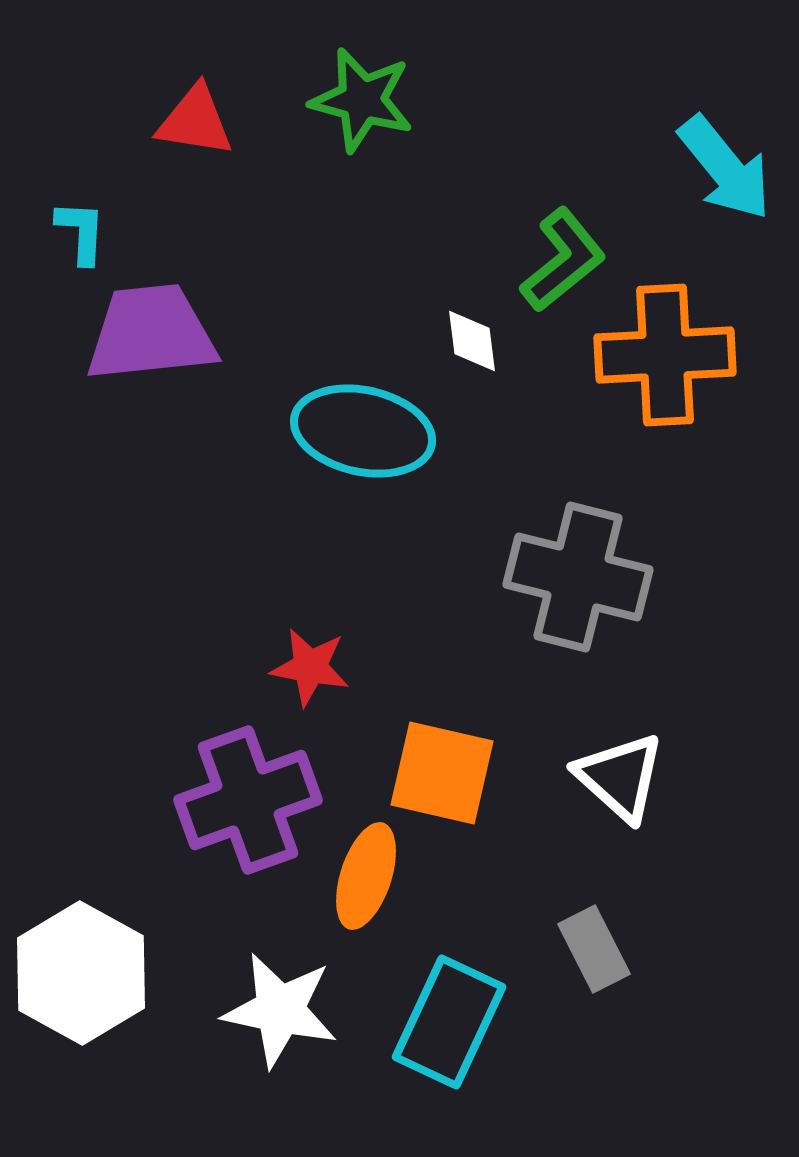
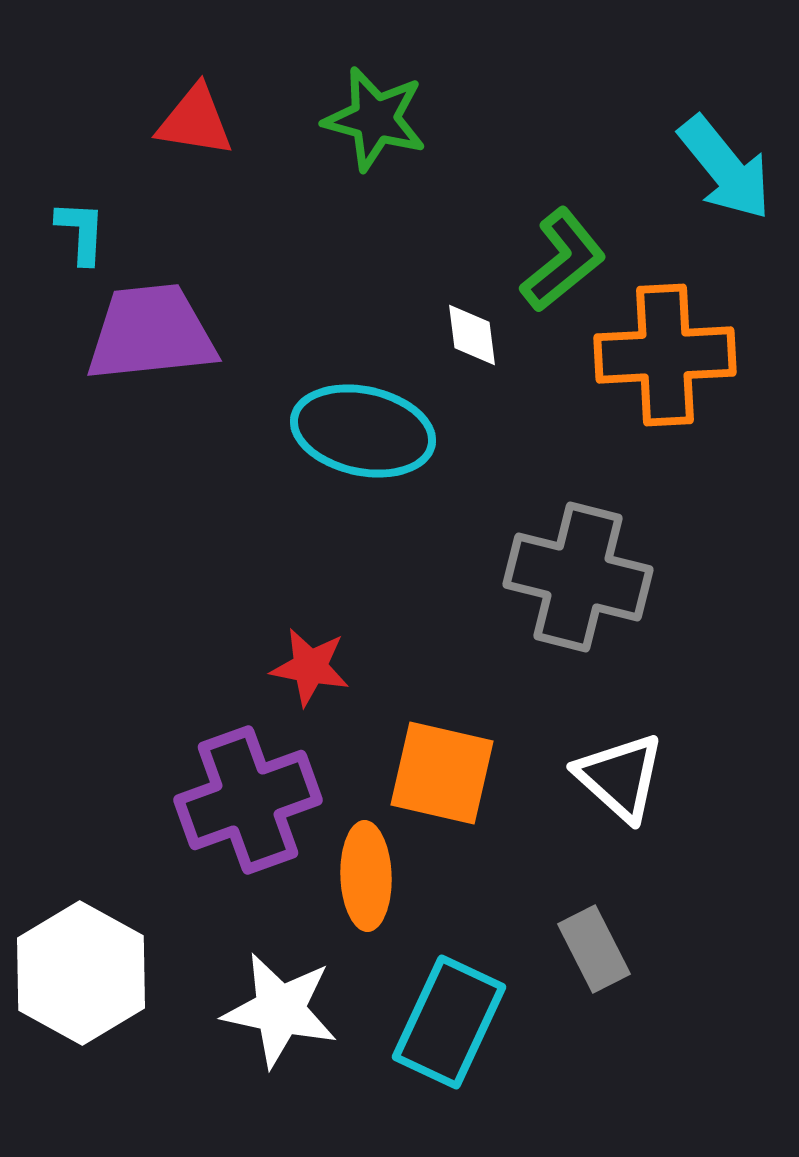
green star: moved 13 px right, 19 px down
white diamond: moved 6 px up
orange ellipse: rotated 20 degrees counterclockwise
